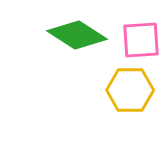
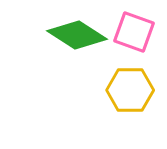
pink square: moved 7 px left, 8 px up; rotated 24 degrees clockwise
